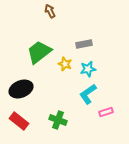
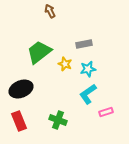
red rectangle: rotated 30 degrees clockwise
